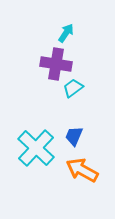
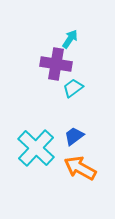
cyan arrow: moved 4 px right, 6 px down
blue trapezoid: rotated 30 degrees clockwise
orange arrow: moved 2 px left, 2 px up
